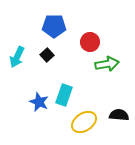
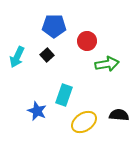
red circle: moved 3 px left, 1 px up
blue star: moved 2 px left, 9 px down
